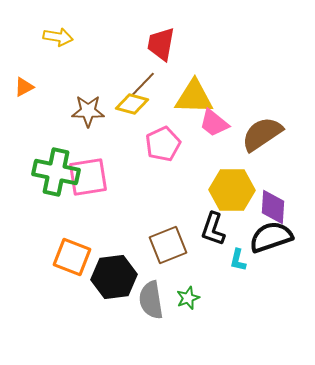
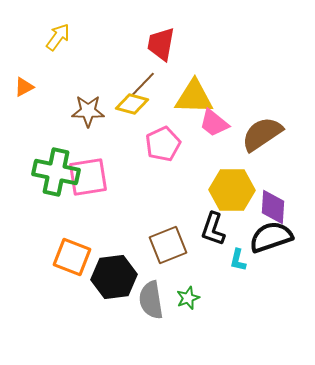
yellow arrow: rotated 64 degrees counterclockwise
